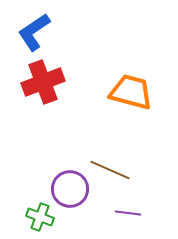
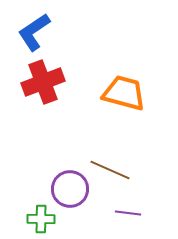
orange trapezoid: moved 7 px left, 1 px down
green cross: moved 1 px right, 2 px down; rotated 20 degrees counterclockwise
